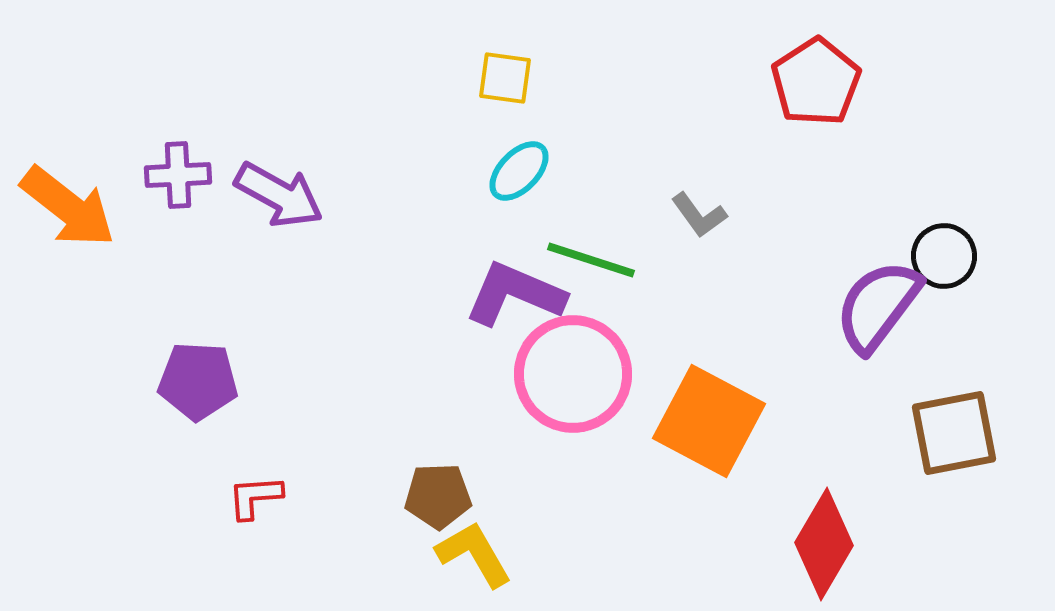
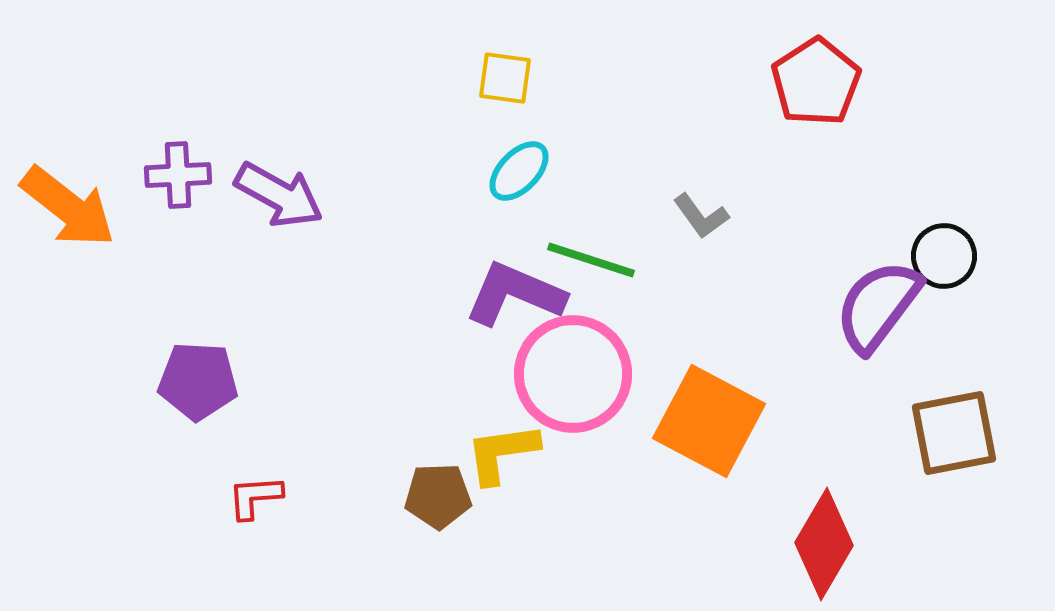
gray L-shape: moved 2 px right, 1 px down
yellow L-shape: moved 28 px right, 101 px up; rotated 68 degrees counterclockwise
